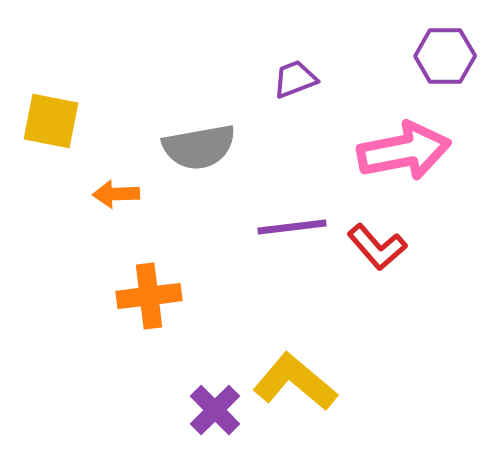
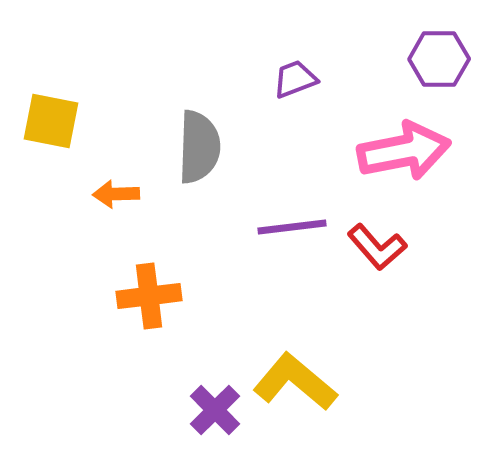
purple hexagon: moved 6 px left, 3 px down
gray semicircle: rotated 78 degrees counterclockwise
